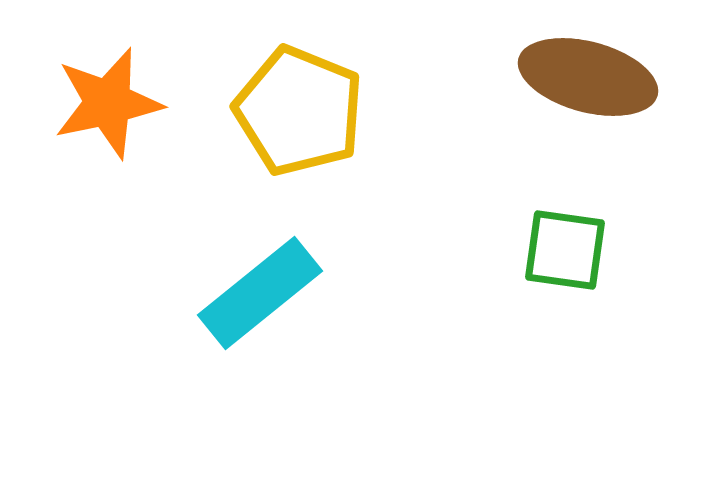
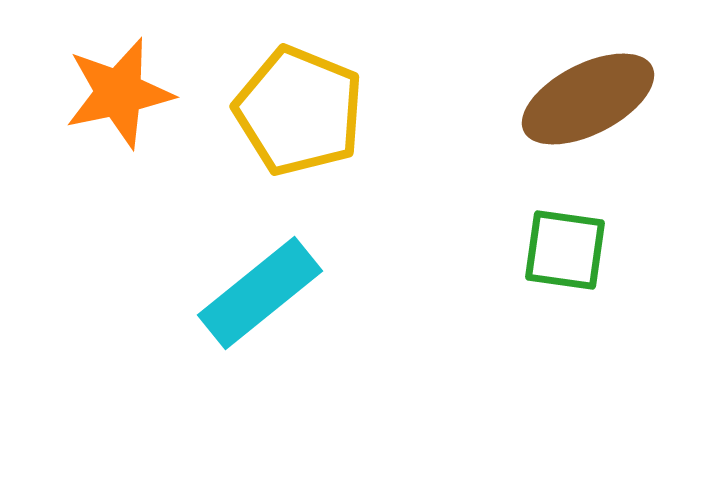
brown ellipse: moved 22 px down; rotated 42 degrees counterclockwise
orange star: moved 11 px right, 10 px up
